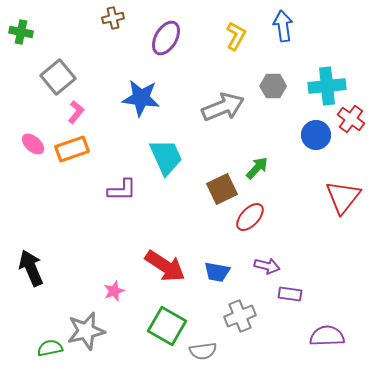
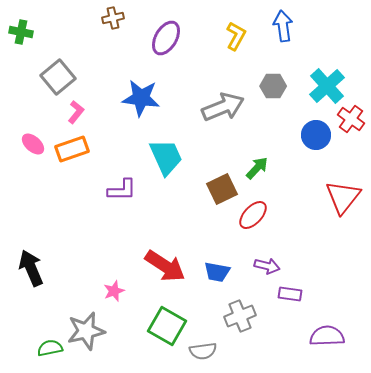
cyan cross: rotated 36 degrees counterclockwise
red ellipse: moved 3 px right, 2 px up
